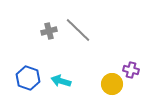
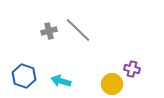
purple cross: moved 1 px right, 1 px up
blue hexagon: moved 4 px left, 2 px up
